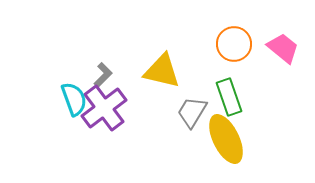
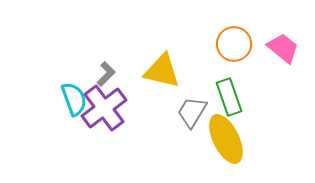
gray L-shape: moved 3 px right, 1 px up
